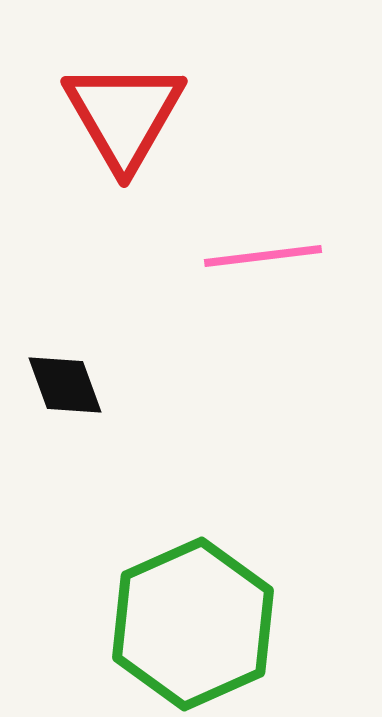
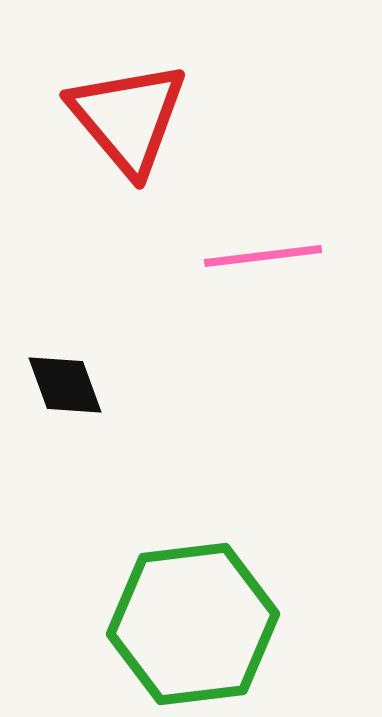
red triangle: moved 4 px right, 3 px down; rotated 10 degrees counterclockwise
green hexagon: rotated 17 degrees clockwise
